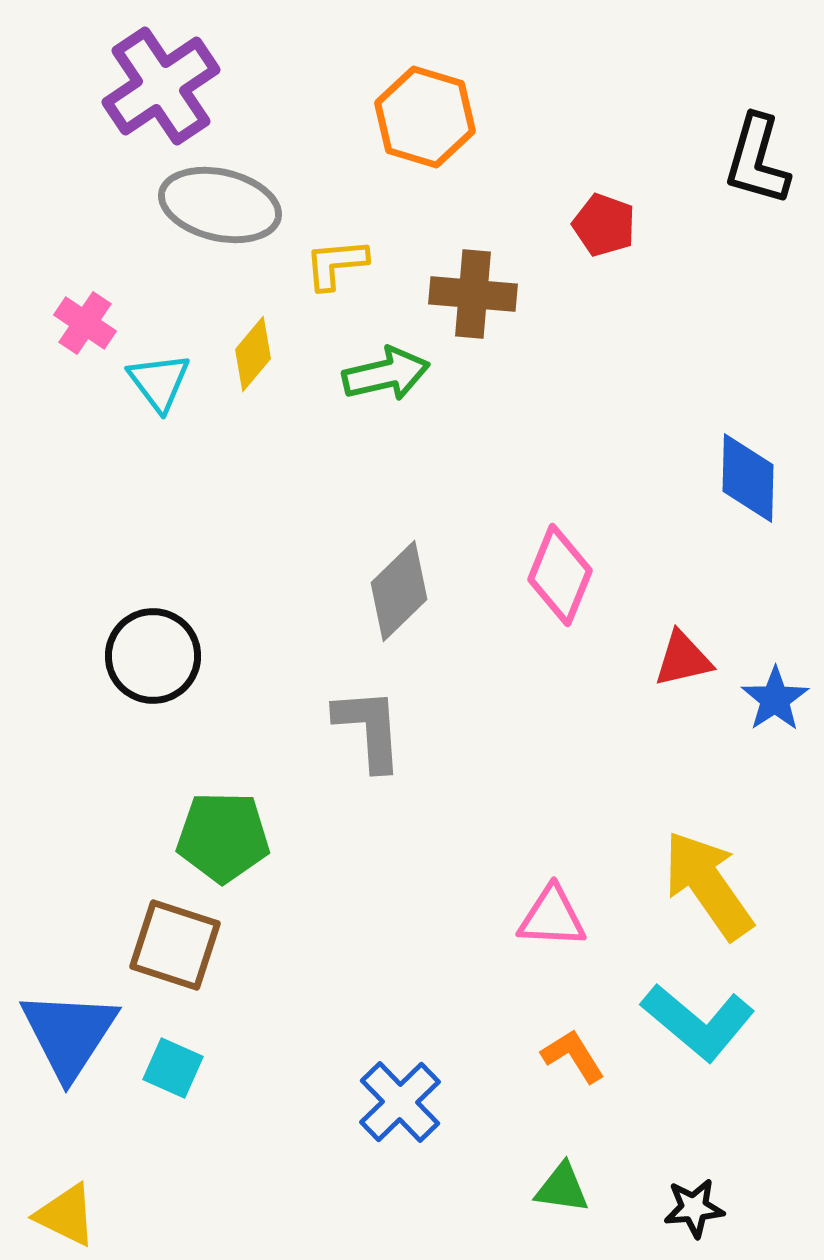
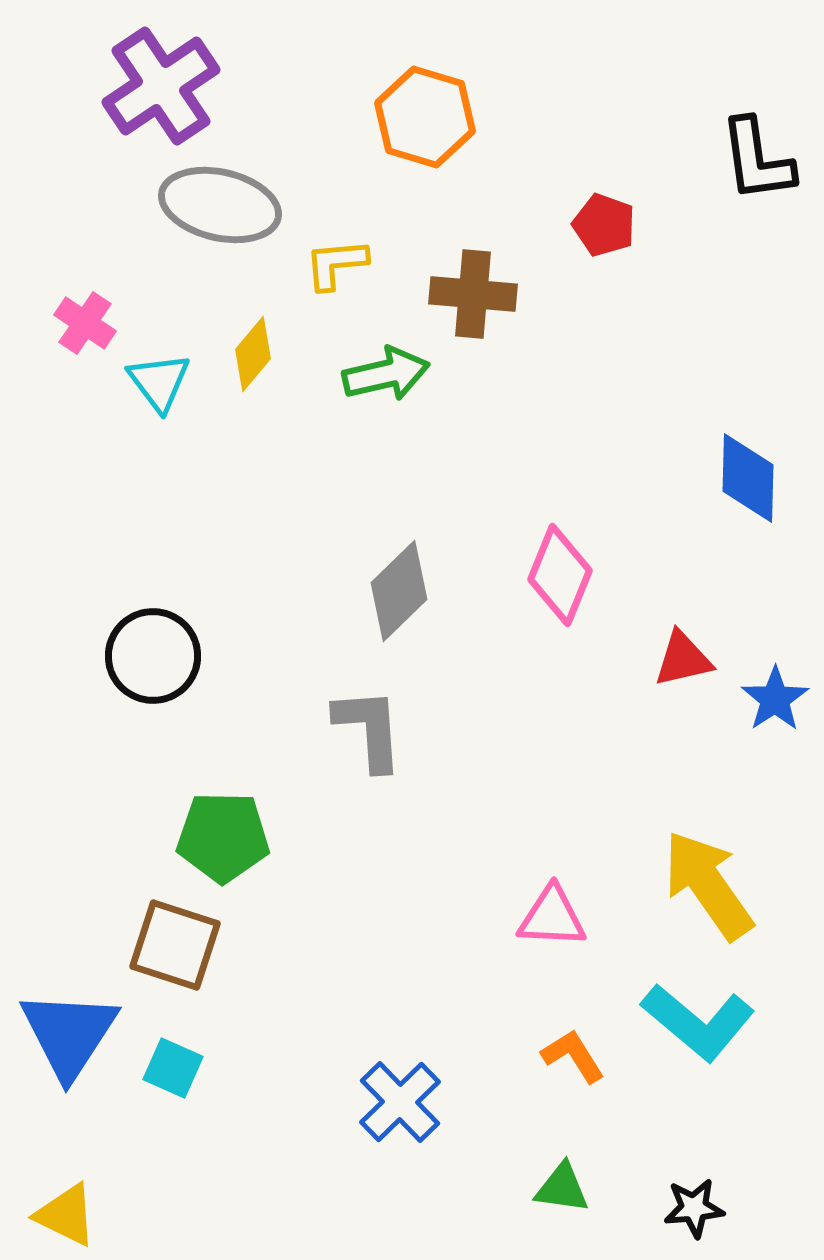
black L-shape: rotated 24 degrees counterclockwise
